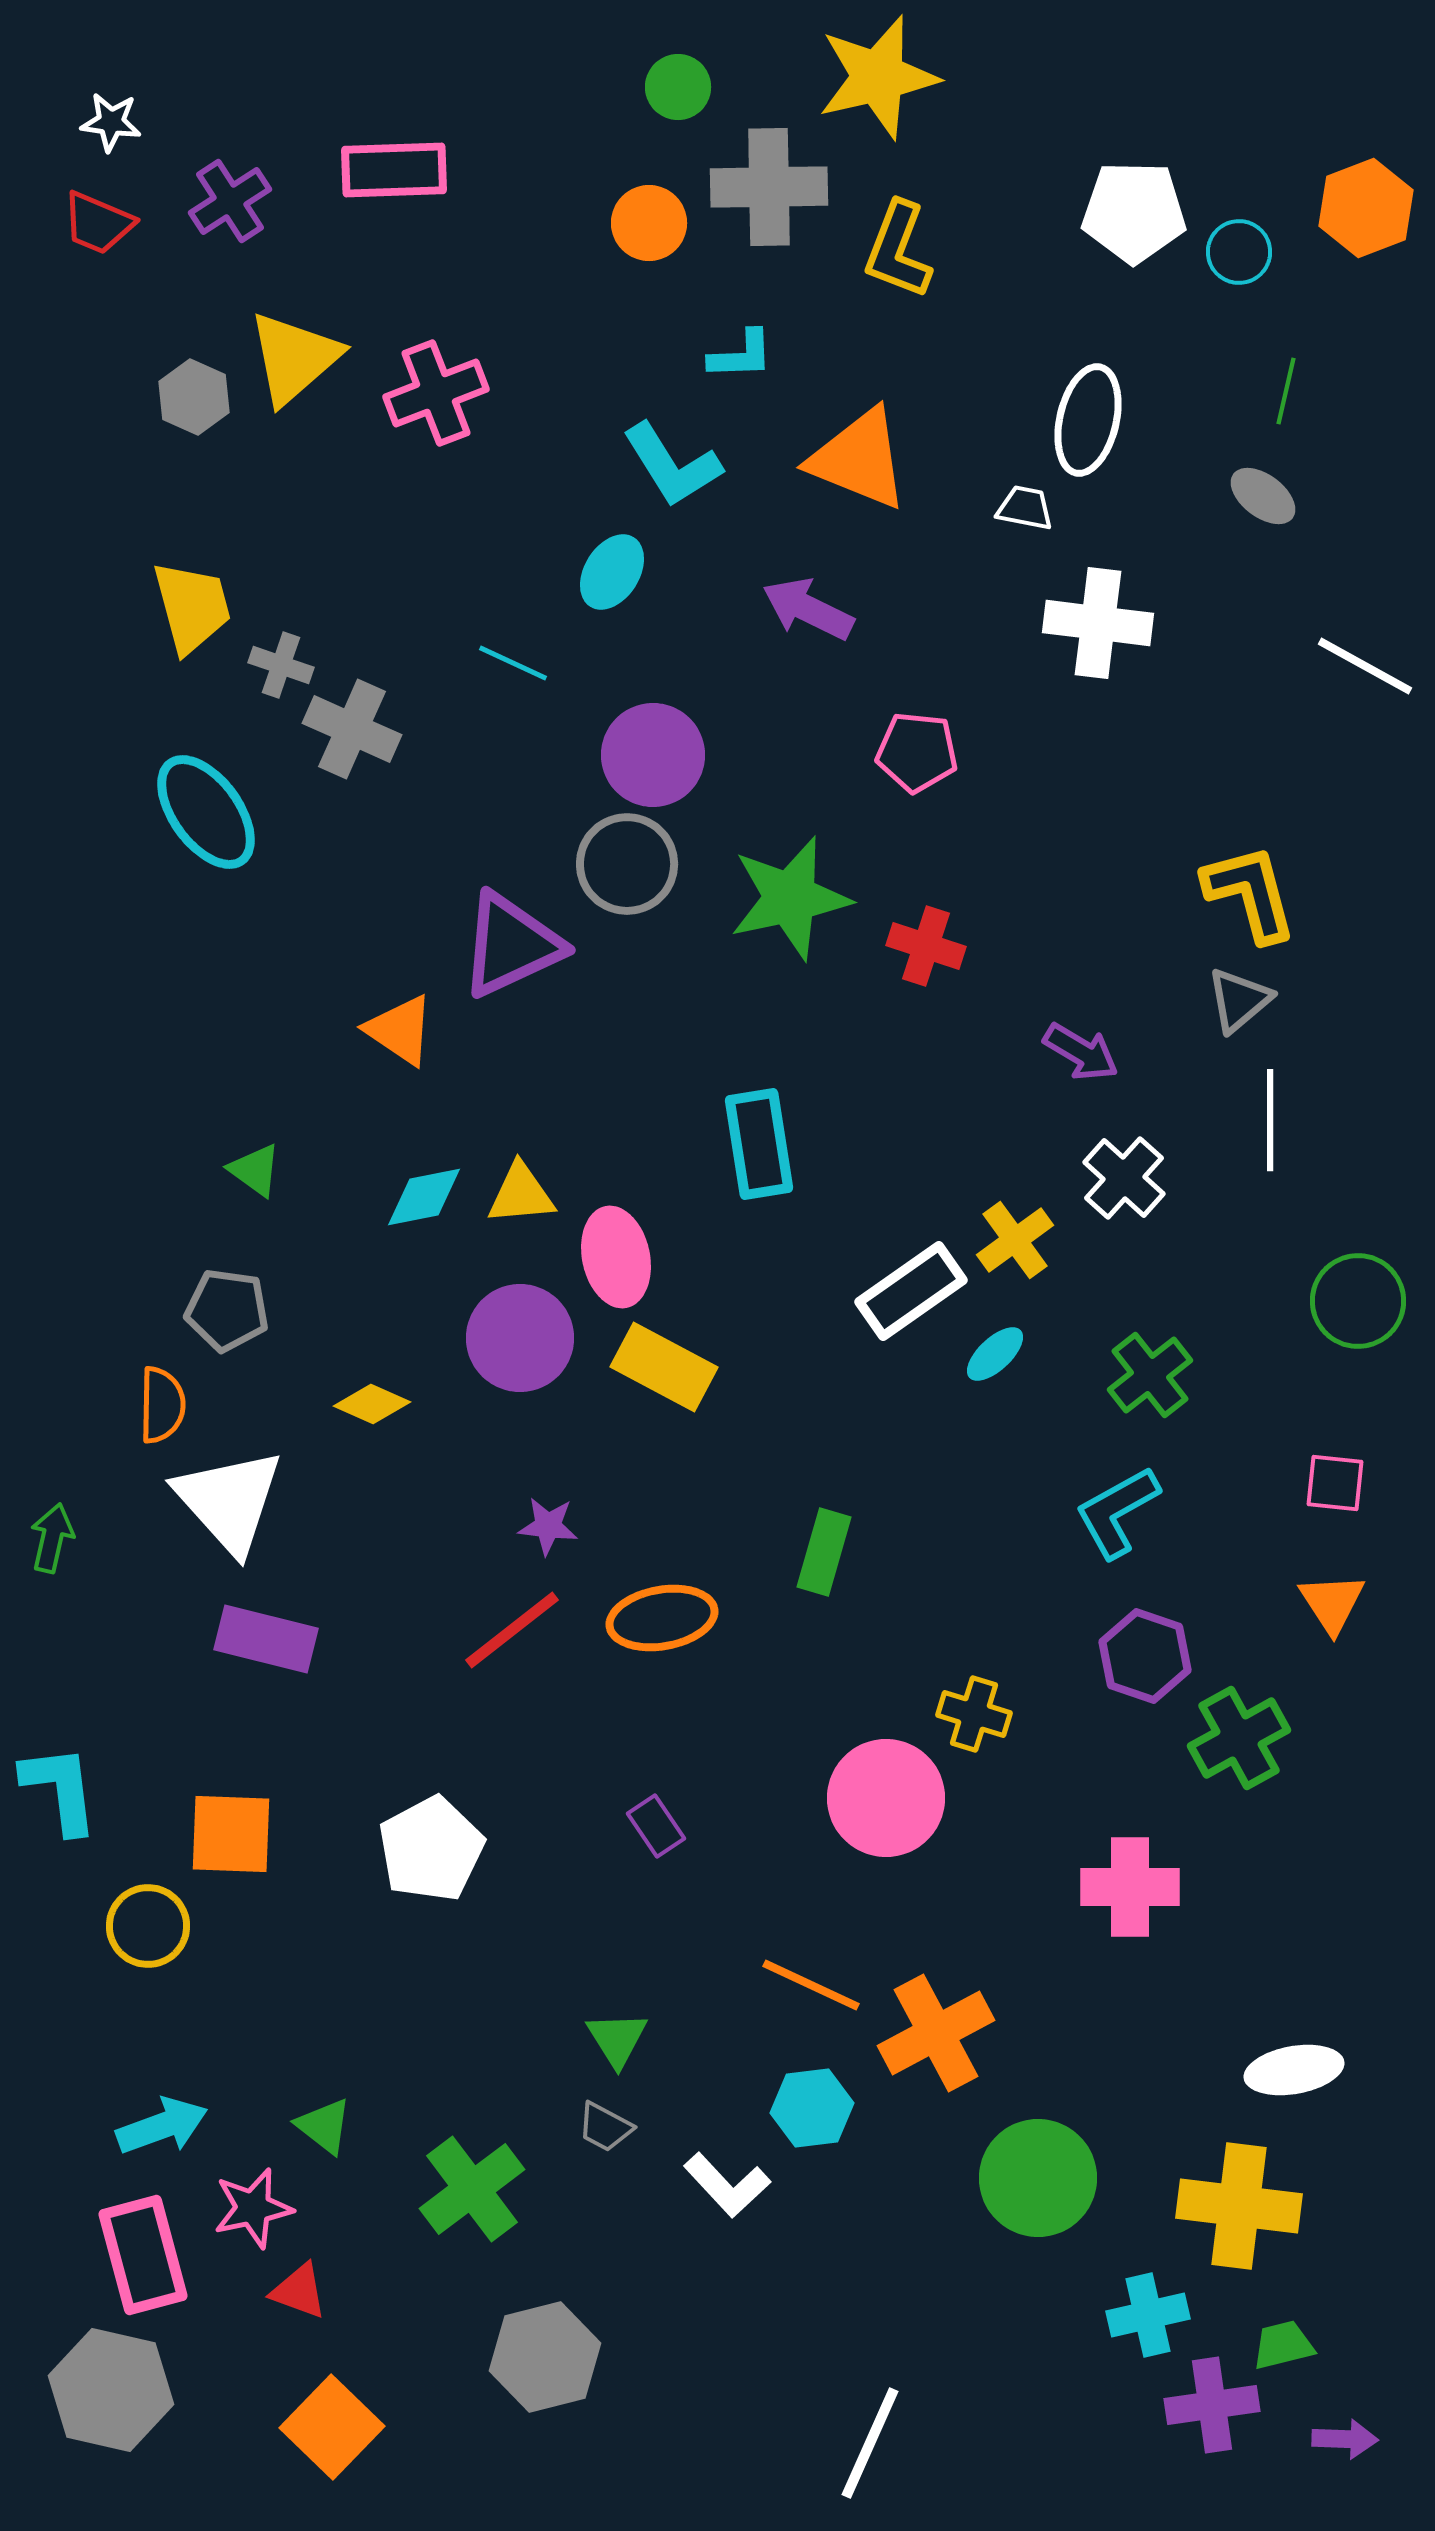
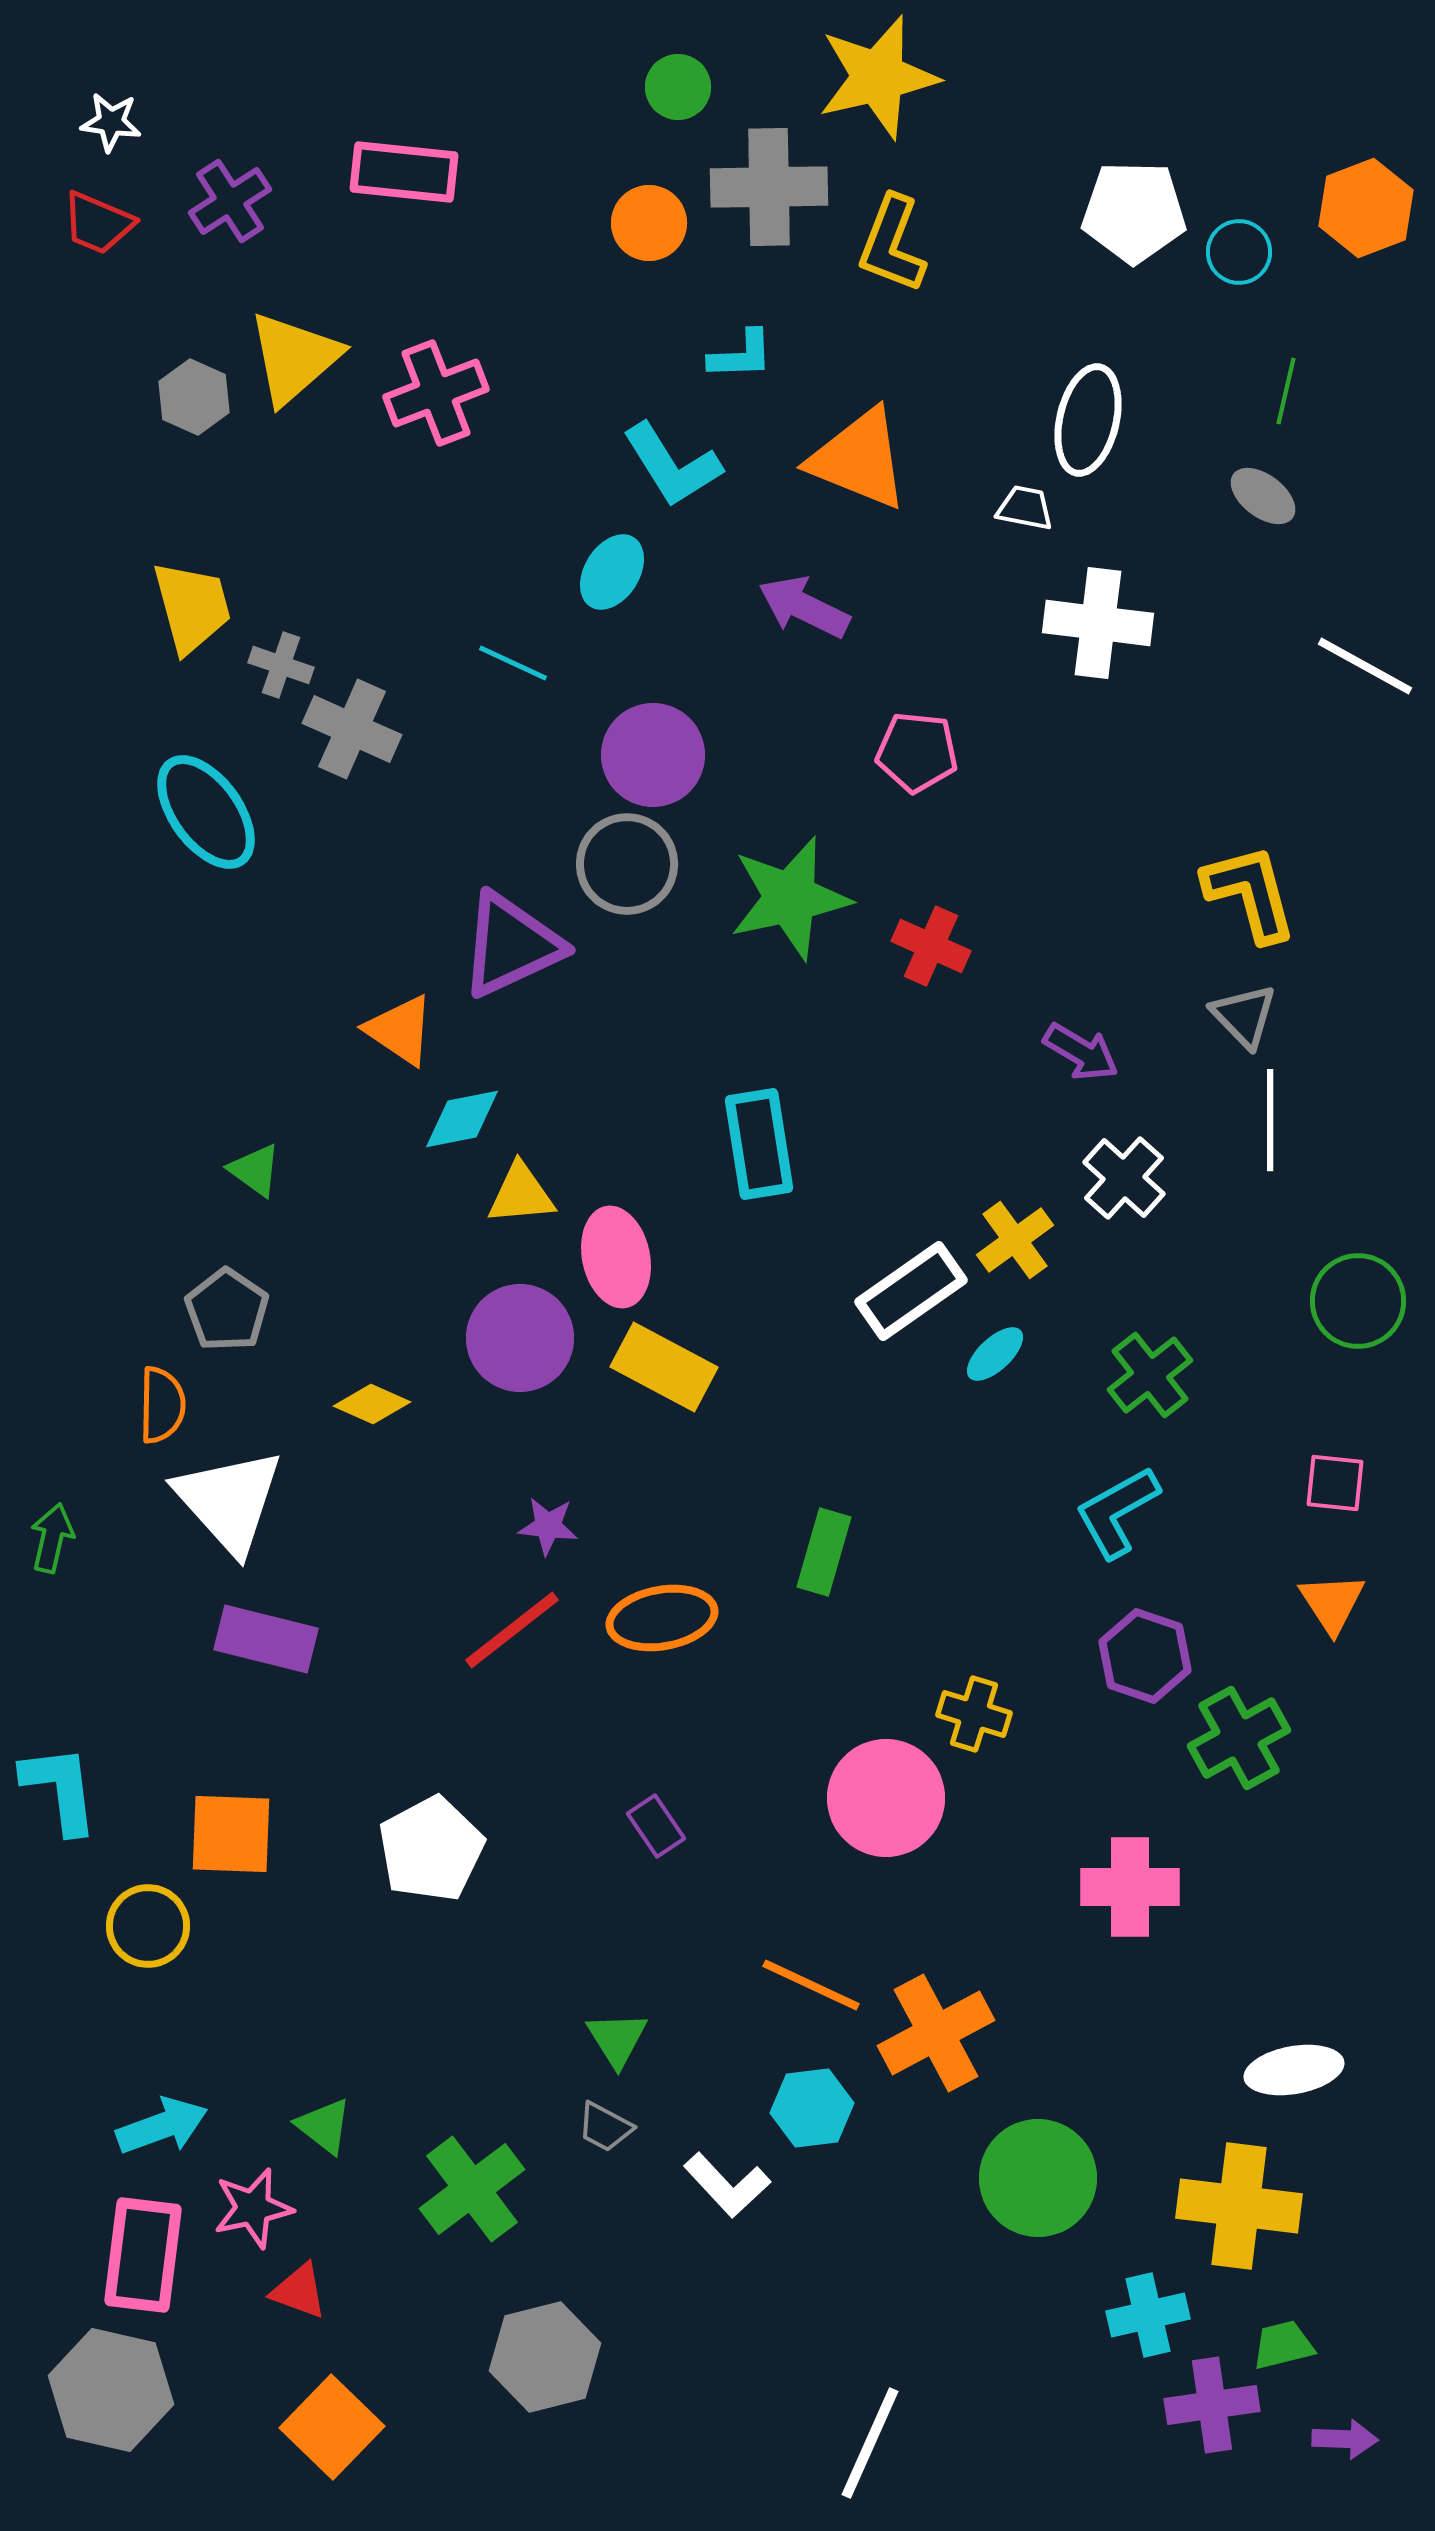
pink rectangle at (394, 170): moved 10 px right, 2 px down; rotated 8 degrees clockwise
yellow L-shape at (898, 250): moved 6 px left, 6 px up
purple arrow at (808, 609): moved 4 px left, 2 px up
red cross at (926, 946): moved 5 px right; rotated 6 degrees clockwise
gray triangle at (1239, 1000): moved 5 px right, 16 px down; rotated 34 degrees counterclockwise
cyan diamond at (424, 1197): moved 38 px right, 78 px up
gray pentagon at (227, 1310): rotated 26 degrees clockwise
pink rectangle at (143, 2255): rotated 22 degrees clockwise
